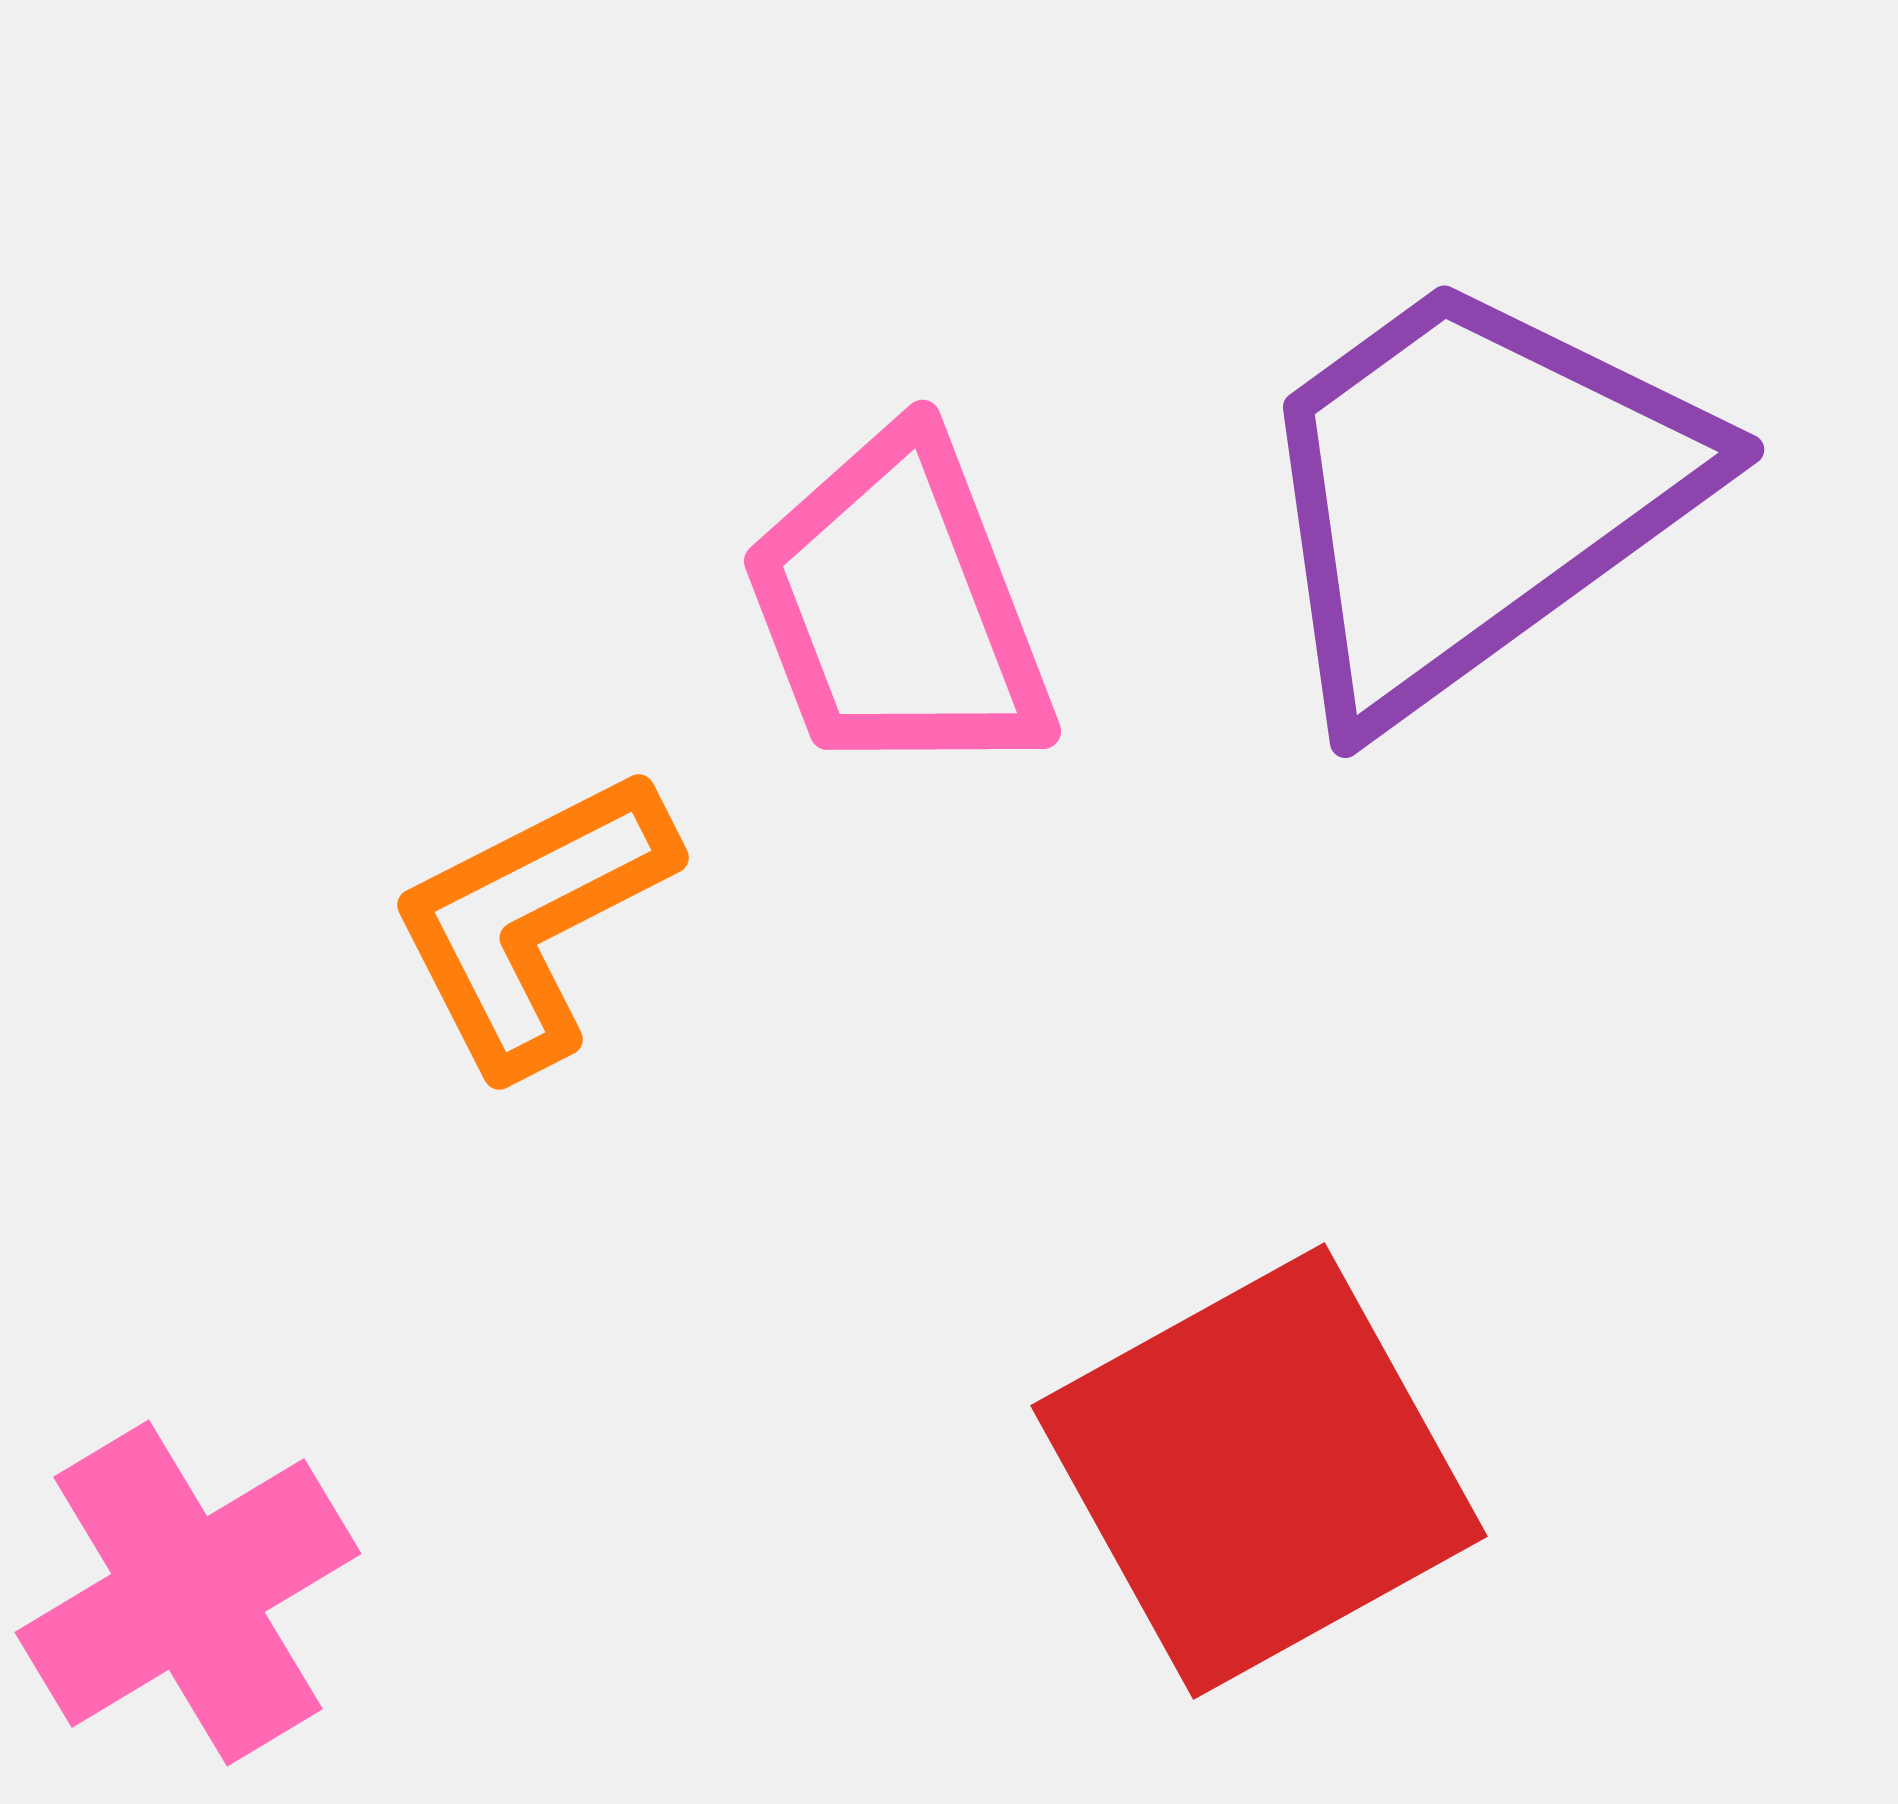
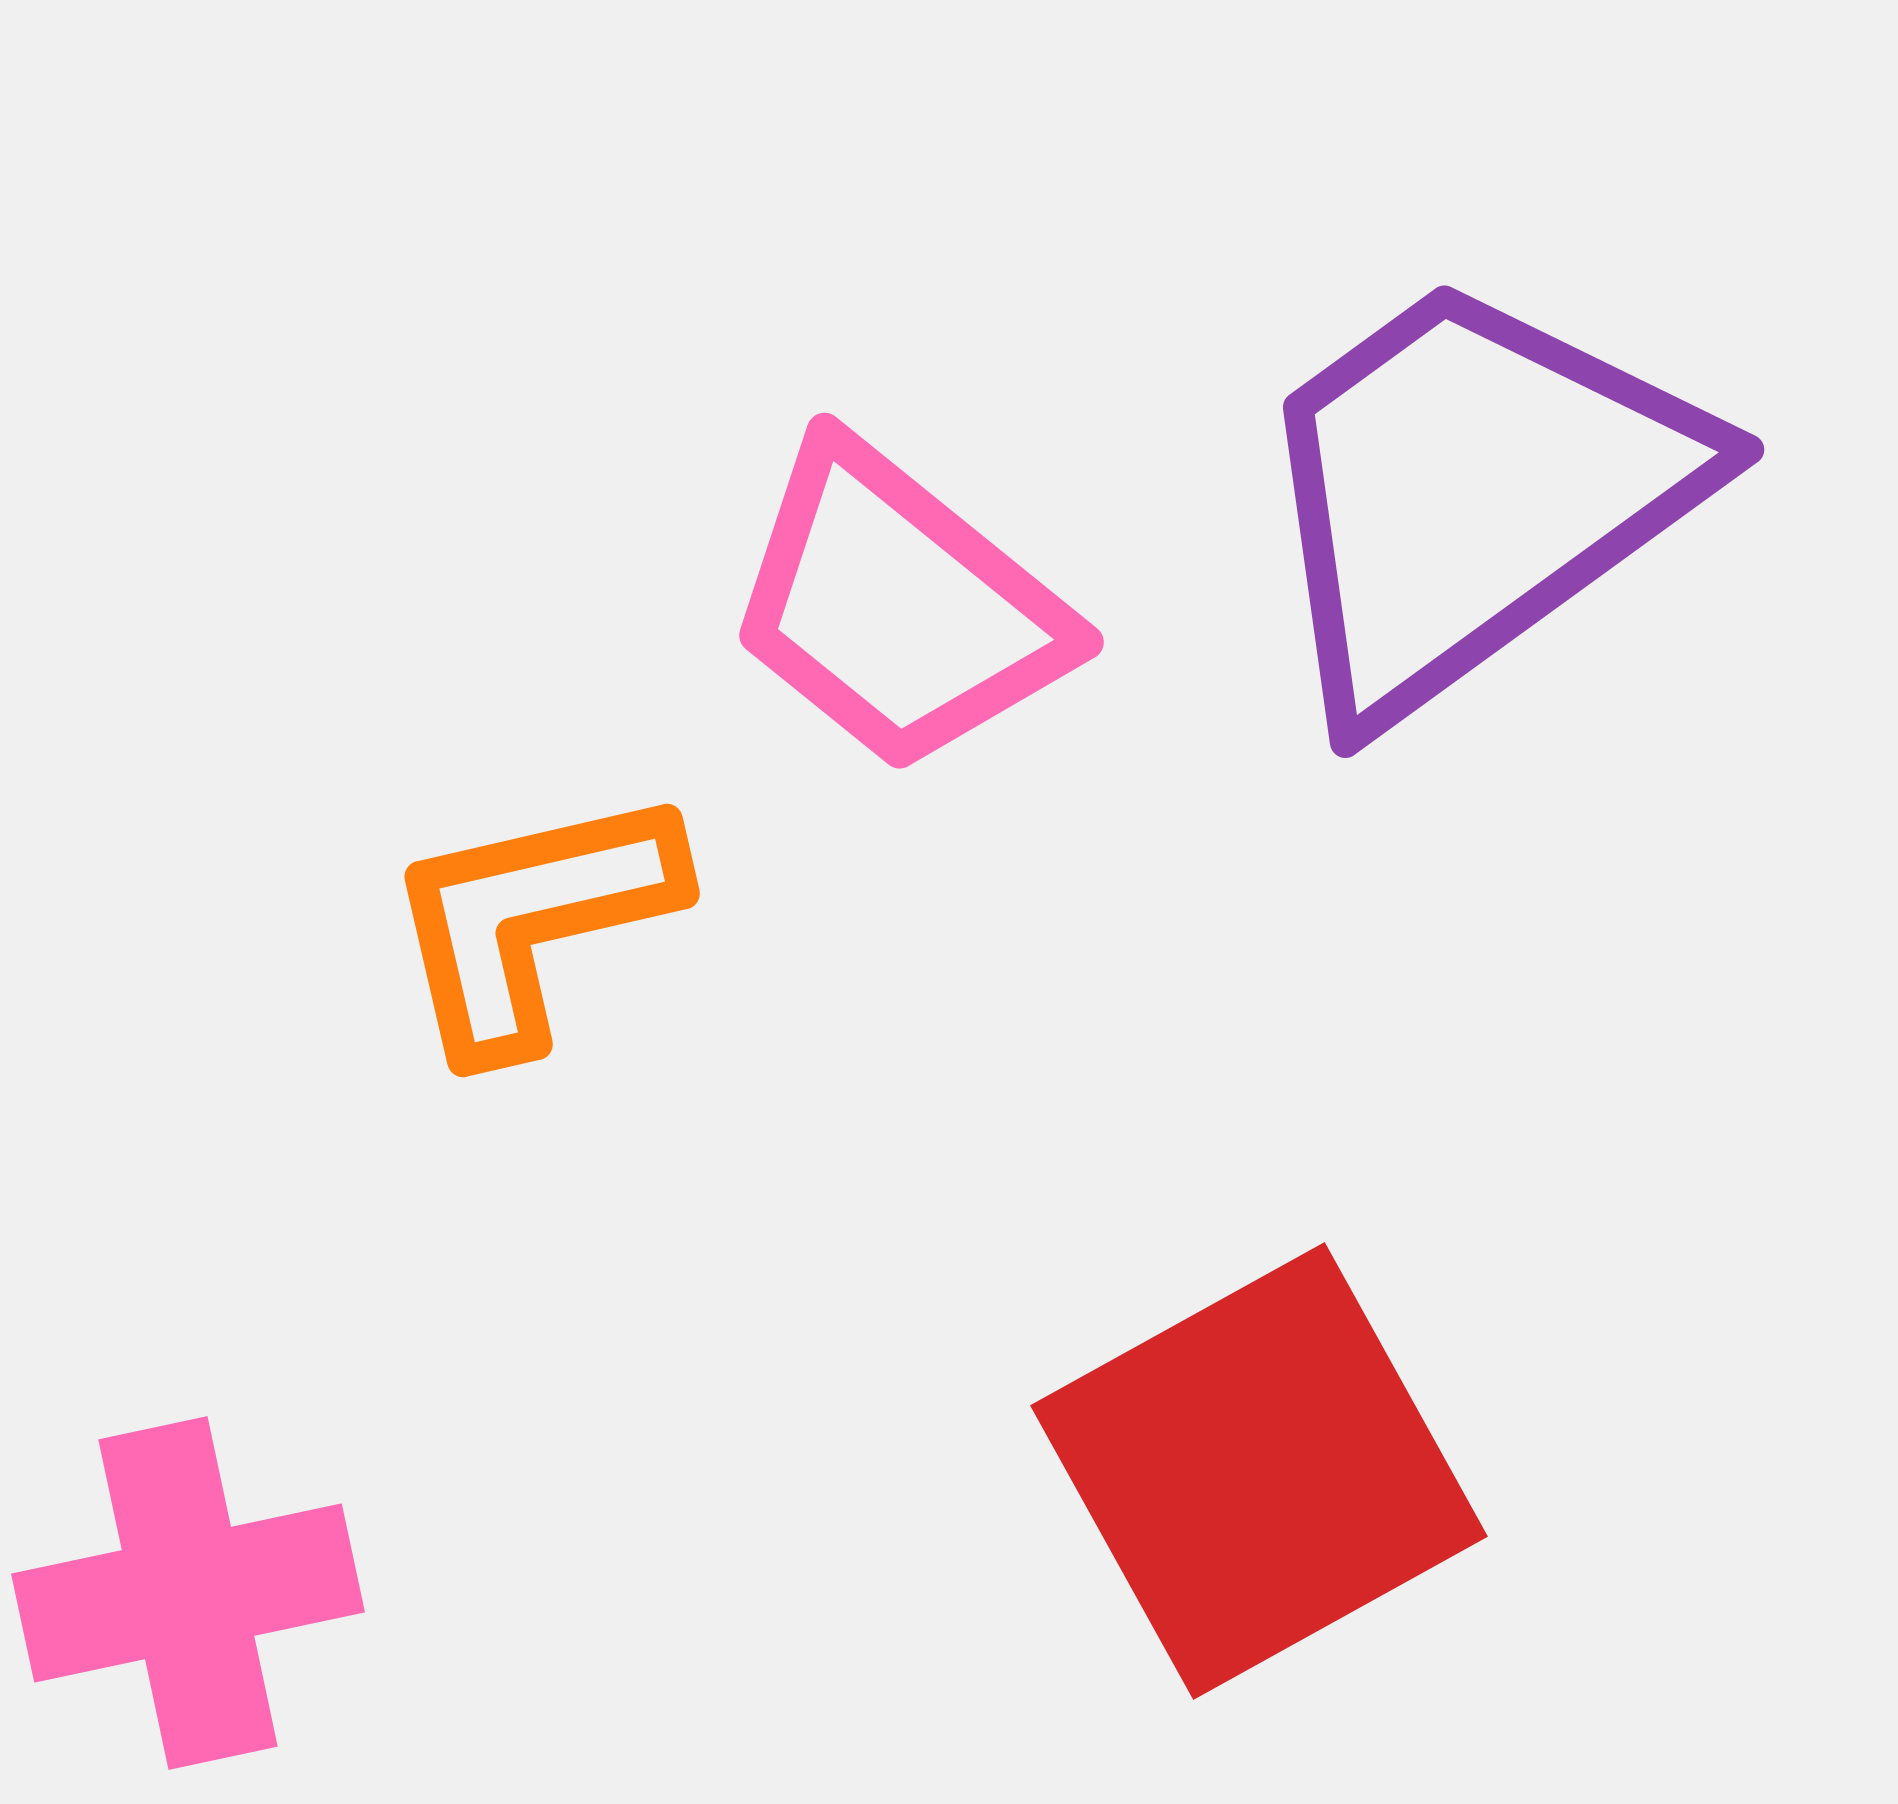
pink trapezoid: rotated 30 degrees counterclockwise
orange L-shape: rotated 14 degrees clockwise
pink cross: rotated 19 degrees clockwise
